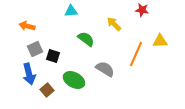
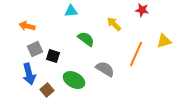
yellow triangle: moved 4 px right; rotated 14 degrees counterclockwise
